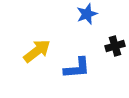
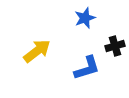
blue star: moved 2 px left, 4 px down
blue L-shape: moved 10 px right; rotated 12 degrees counterclockwise
